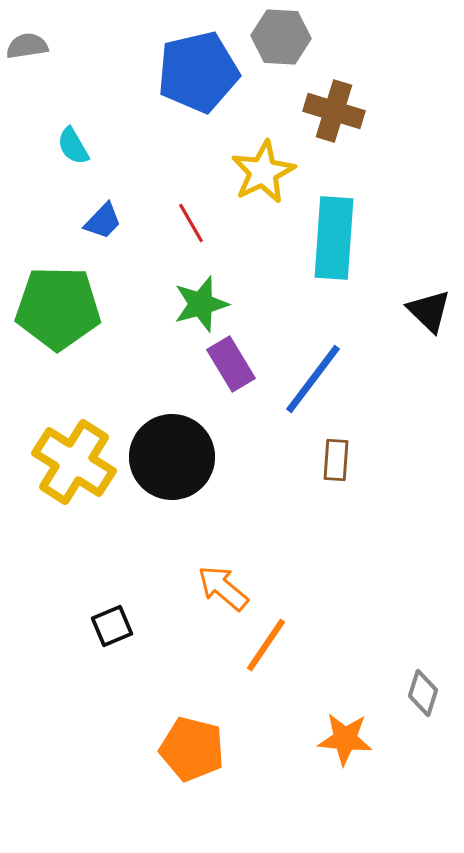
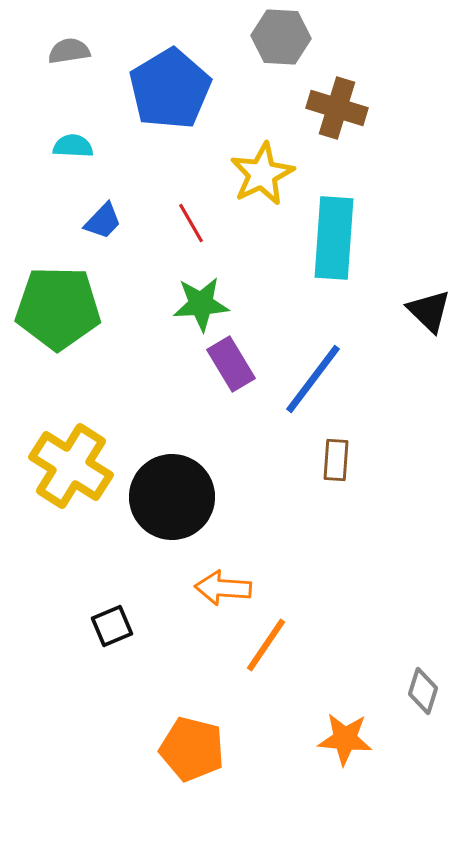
gray semicircle: moved 42 px right, 5 px down
blue pentagon: moved 28 px left, 17 px down; rotated 18 degrees counterclockwise
brown cross: moved 3 px right, 3 px up
cyan semicircle: rotated 123 degrees clockwise
yellow star: moved 1 px left, 2 px down
green star: rotated 12 degrees clockwise
black circle: moved 40 px down
yellow cross: moved 3 px left, 4 px down
orange arrow: rotated 36 degrees counterclockwise
gray diamond: moved 2 px up
